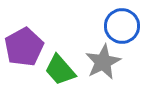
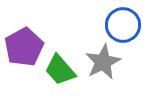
blue circle: moved 1 px right, 1 px up
